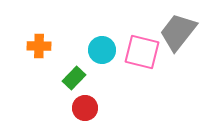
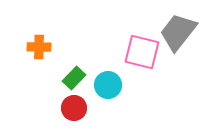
orange cross: moved 1 px down
cyan circle: moved 6 px right, 35 px down
red circle: moved 11 px left
